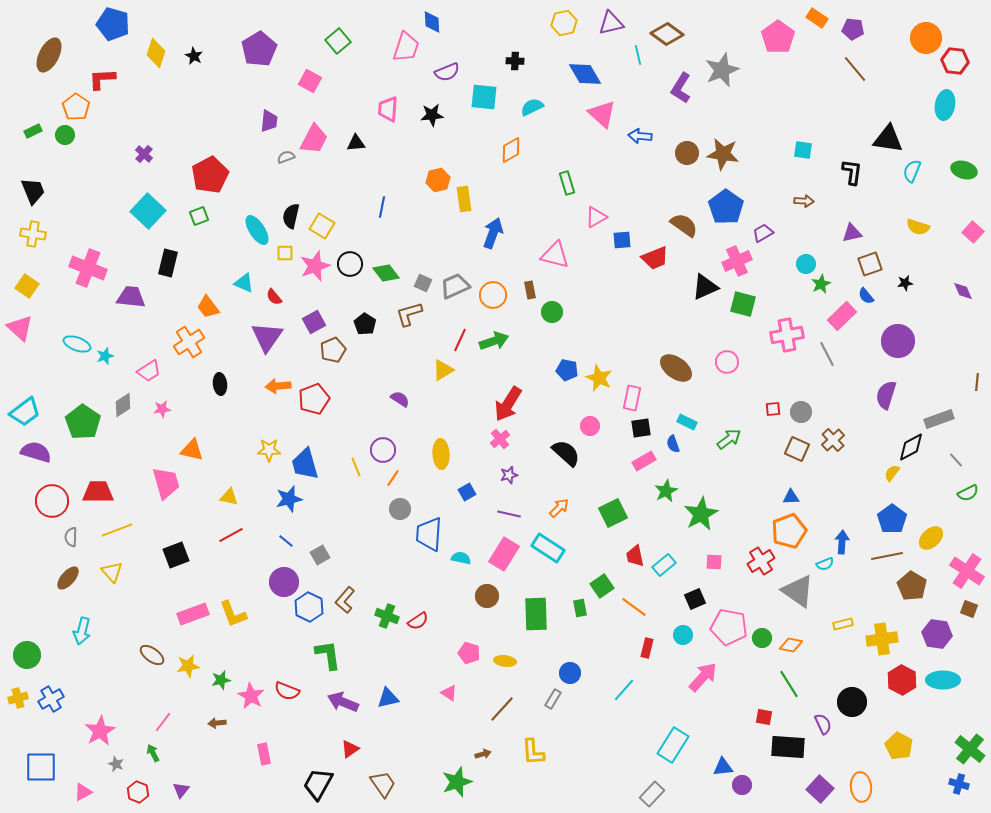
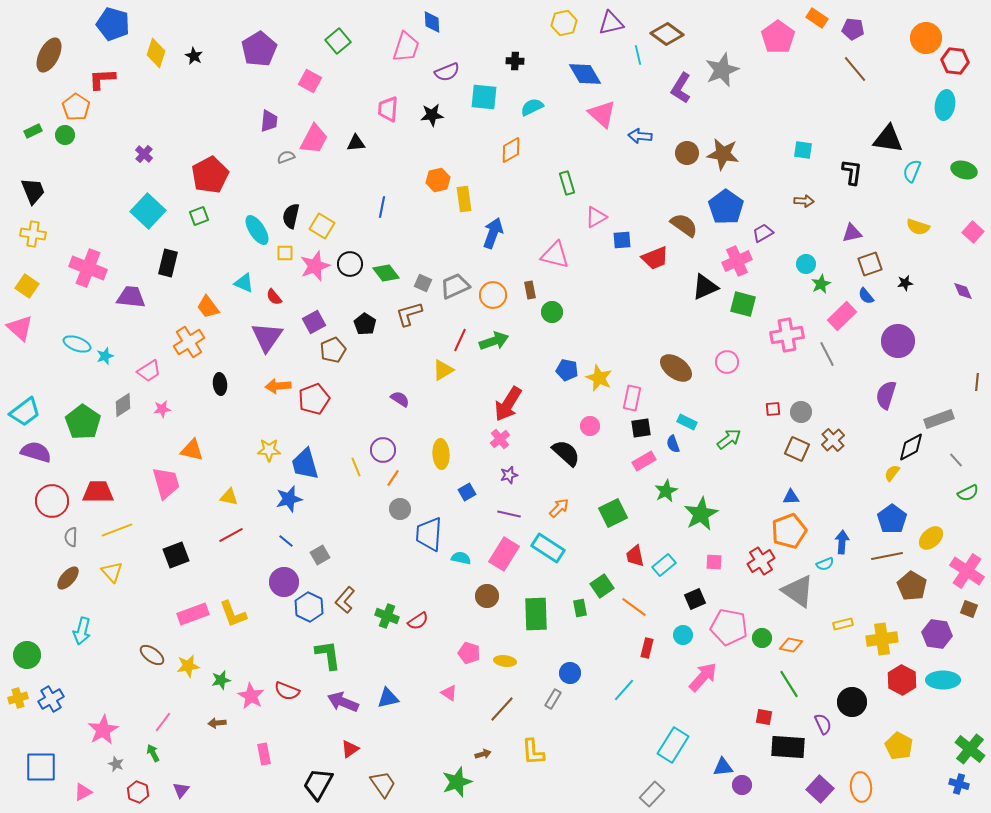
pink star at (100, 731): moved 3 px right, 1 px up
